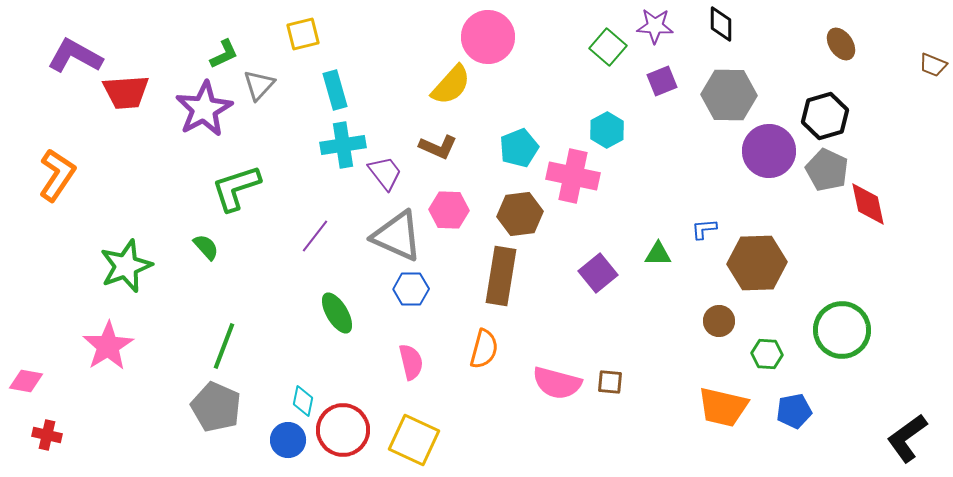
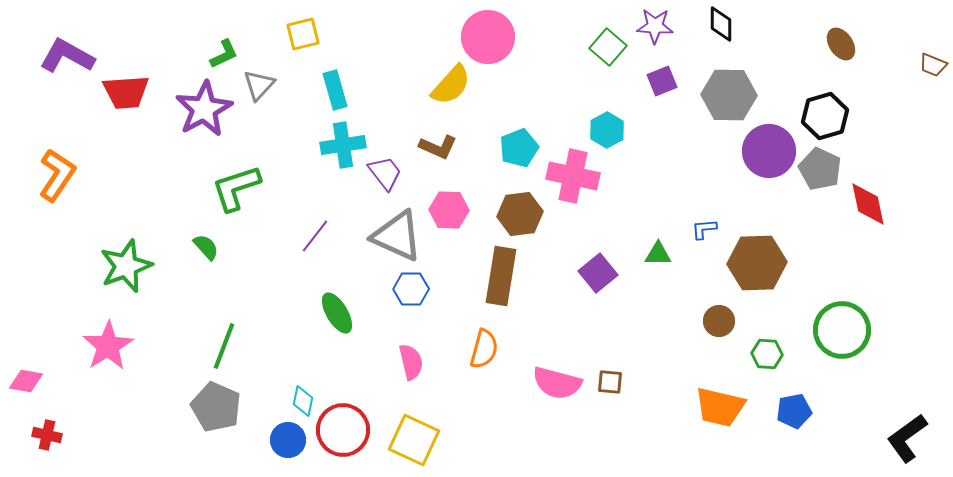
purple L-shape at (75, 56): moved 8 px left
gray pentagon at (827, 170): moved 7 px left, 1 px up
orange trapezoid at (723, 407): moved 3 px left
